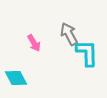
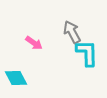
gray arrow: moved 3 px right, 2 px up
pink arrow: rotated 24 degrees counterclockwise
